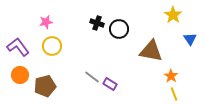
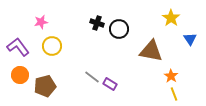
yellow star: moved 2 px left, 3 px down
pink star: moved 5 px left
